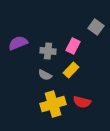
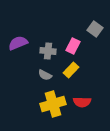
gray square: moved 1 px left, 2 px down
red semicircle: rotated 12 degrees counterclockwise
